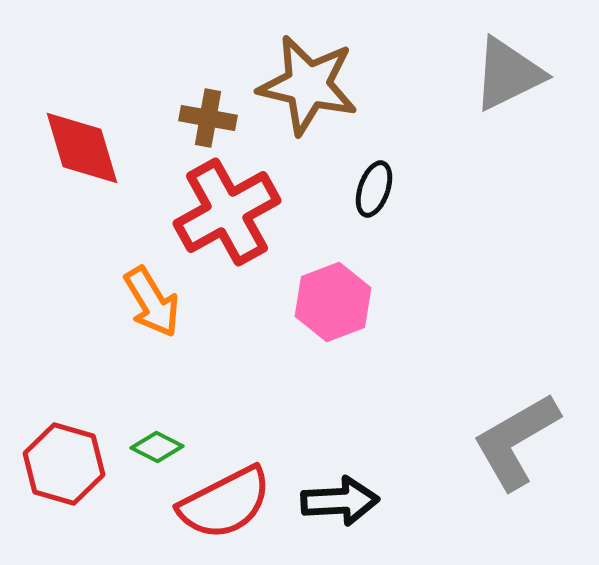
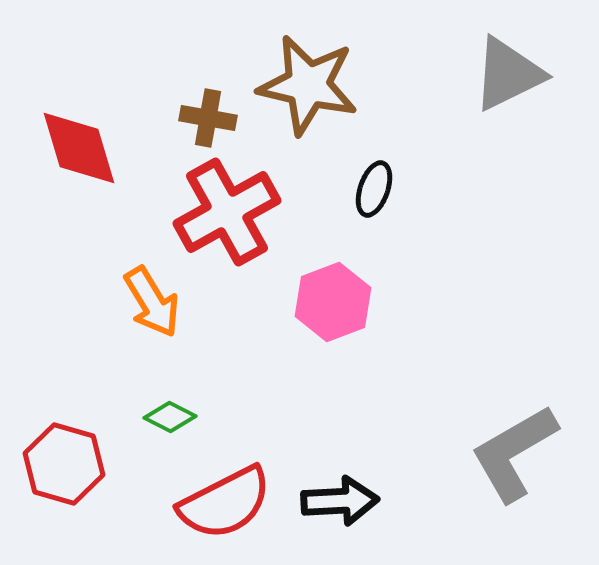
red diamond: moved 3 px left
gray L-shape: moved 2 px left, 12 px down
green diamond: moved 13 px right, 30 px up
